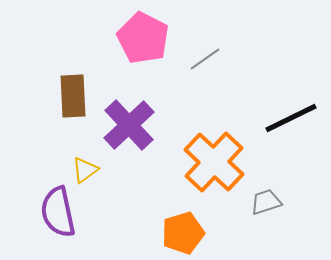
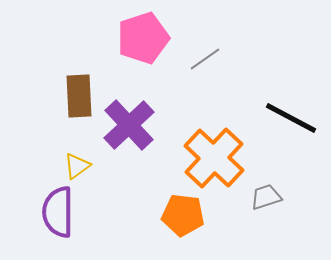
pink pentagon: rotated 27 degrees clockwise
brown rectangle: moved 6 px right
black line: rotated 54 degrees clockwise
orange cross: moved 4 px up
yellow triangle: moved 8 px left, 4 px up
gray trapezoid: moved 5 px up
purple semicircle: rotated 12 degrees clockwise
orange pentagon: moved 18 px up; rotated 24 degrees clockwise
